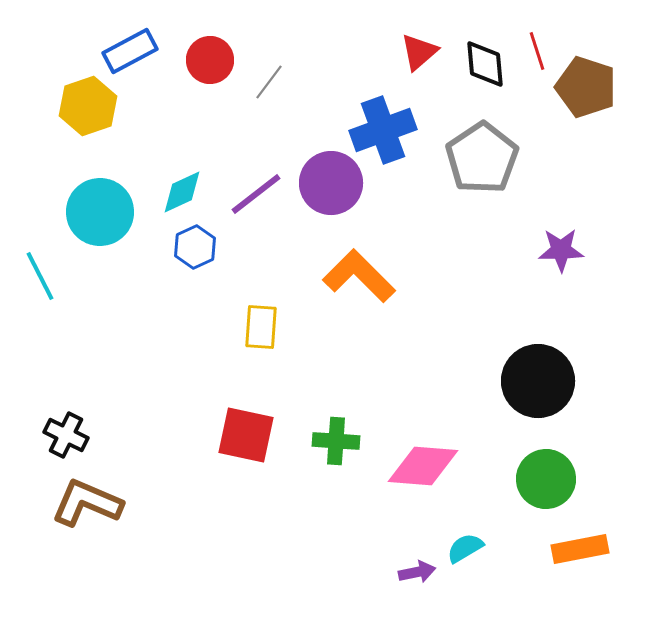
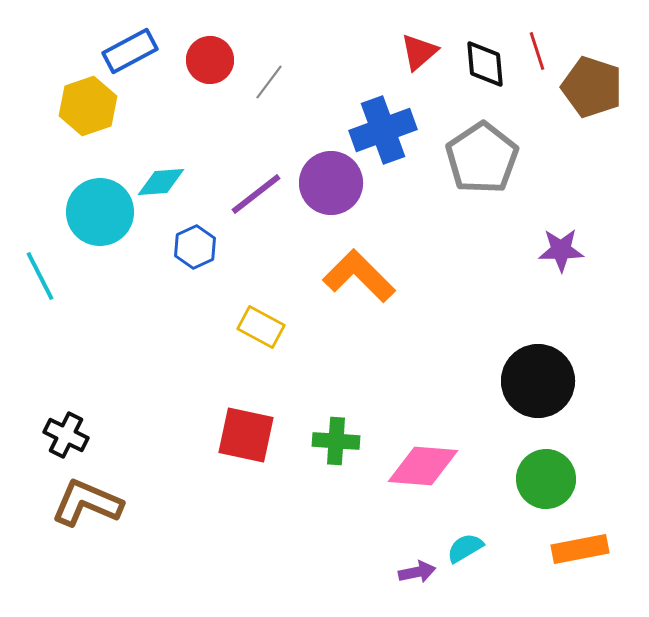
brown pentagon: moved 6 px right
cyan diamond: moved 21 px left, 10 px up; rotated 21 degrees clockwise
yellow rectangle: rotated 66 degrees counterclockwise
